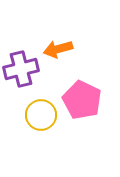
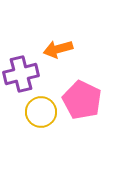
purple cross: moved 5 px down
yellow circle: moved 3 px up
